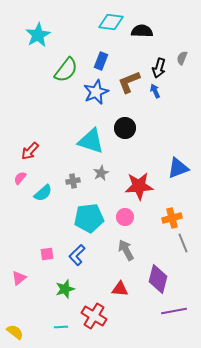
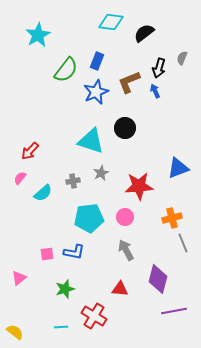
black semicircle: moved 2 px right, 2 px down; rotated 40 degrees counterclockwise
blue rectangle: moved 4 px left
blue L-shape: moved 3 px left, 3 px up; rotated 125 degrees counterclockwise
